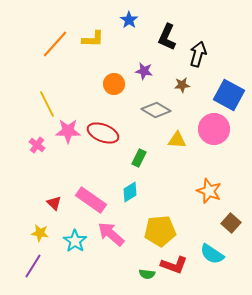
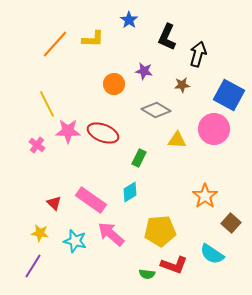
orange star: moved 4 px left, 5 px down; rotated 15 degrees clockwise
cyan star: rotated 20 degrees counterclockwise
